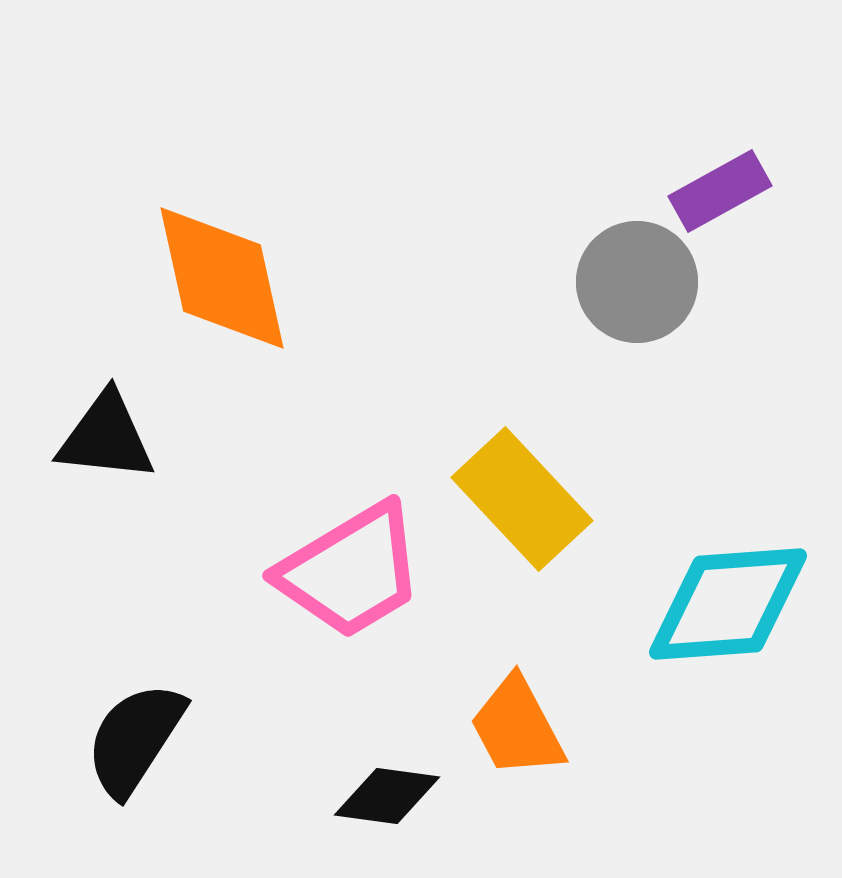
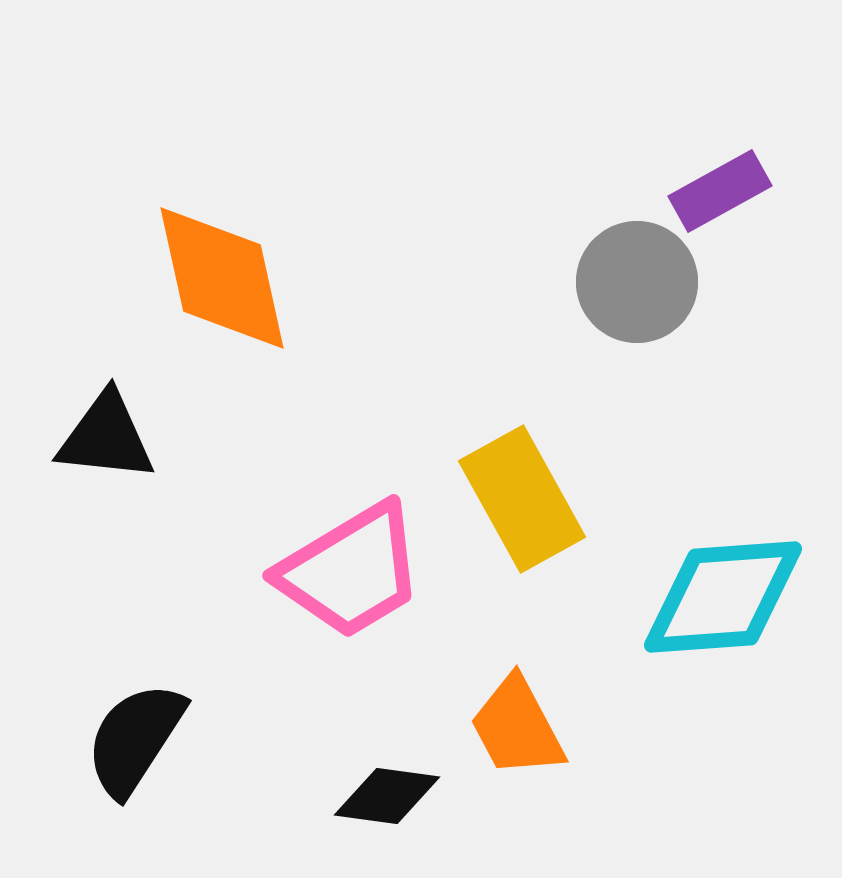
yellow rectangle: rotated 14 degrees clockwise
cyan diamond: moved 5 px left, 7 px up
